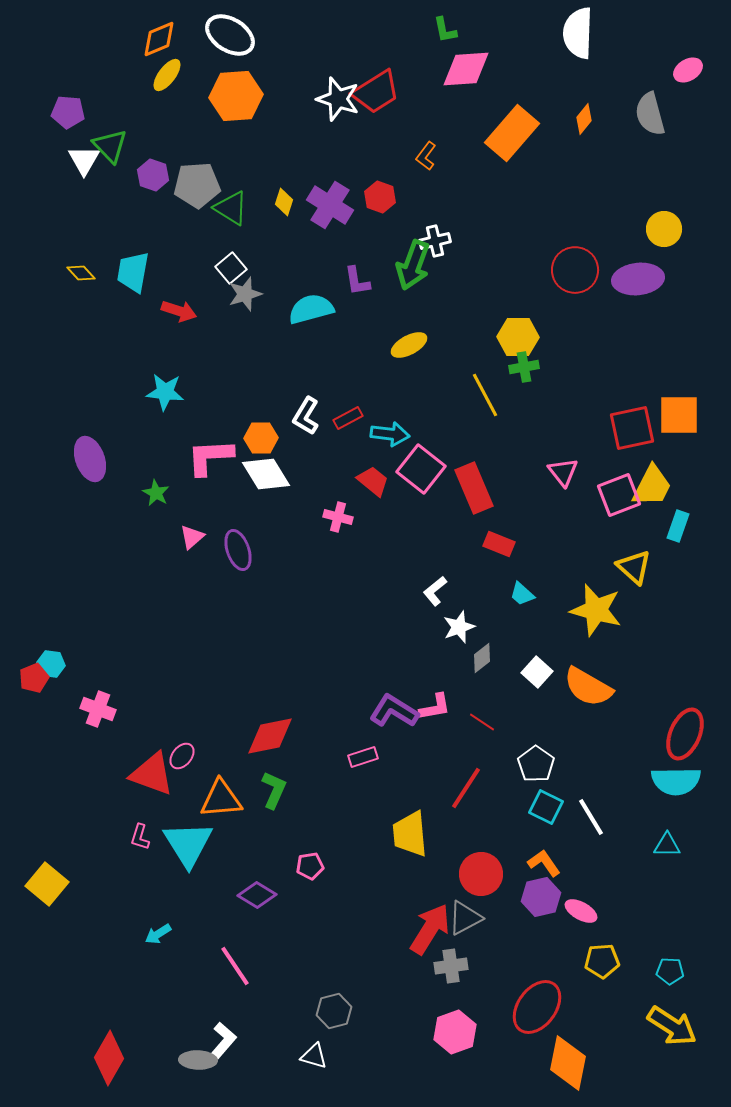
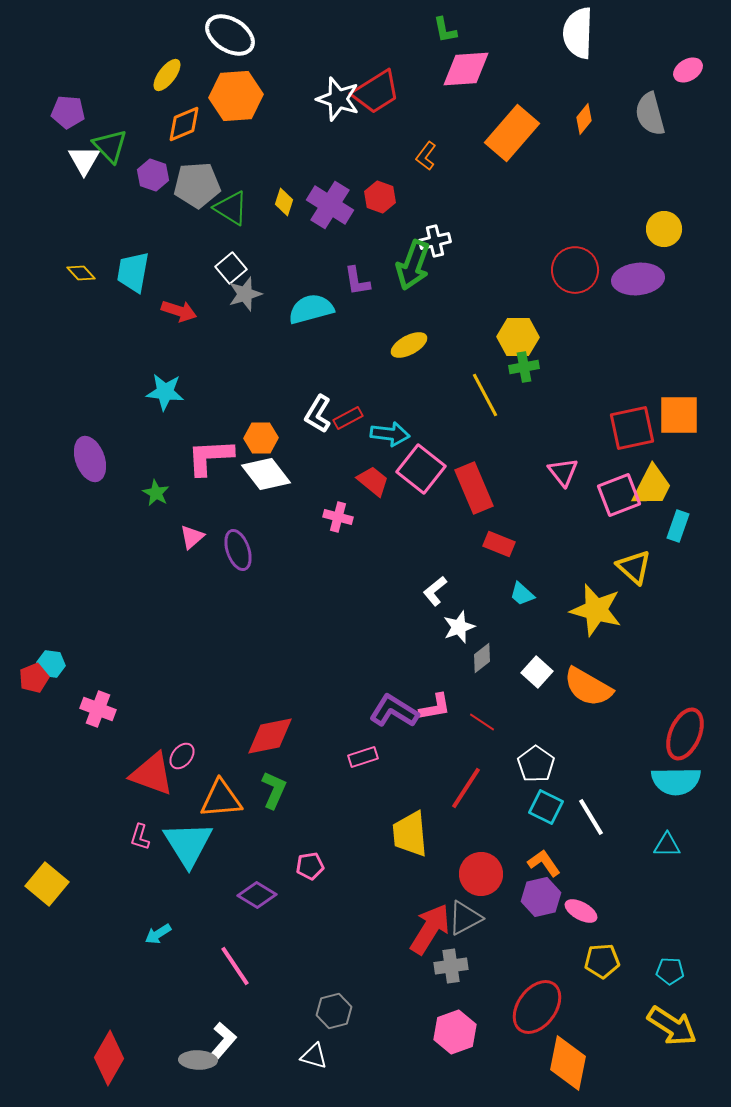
orange diamond at (159, 39): moved 25 px right, 85 px down
white L-shape at (306, 416): moved 12 px right, 2 px up
white diamond at (266, 474): rotated 6 degrees counterclockwise
